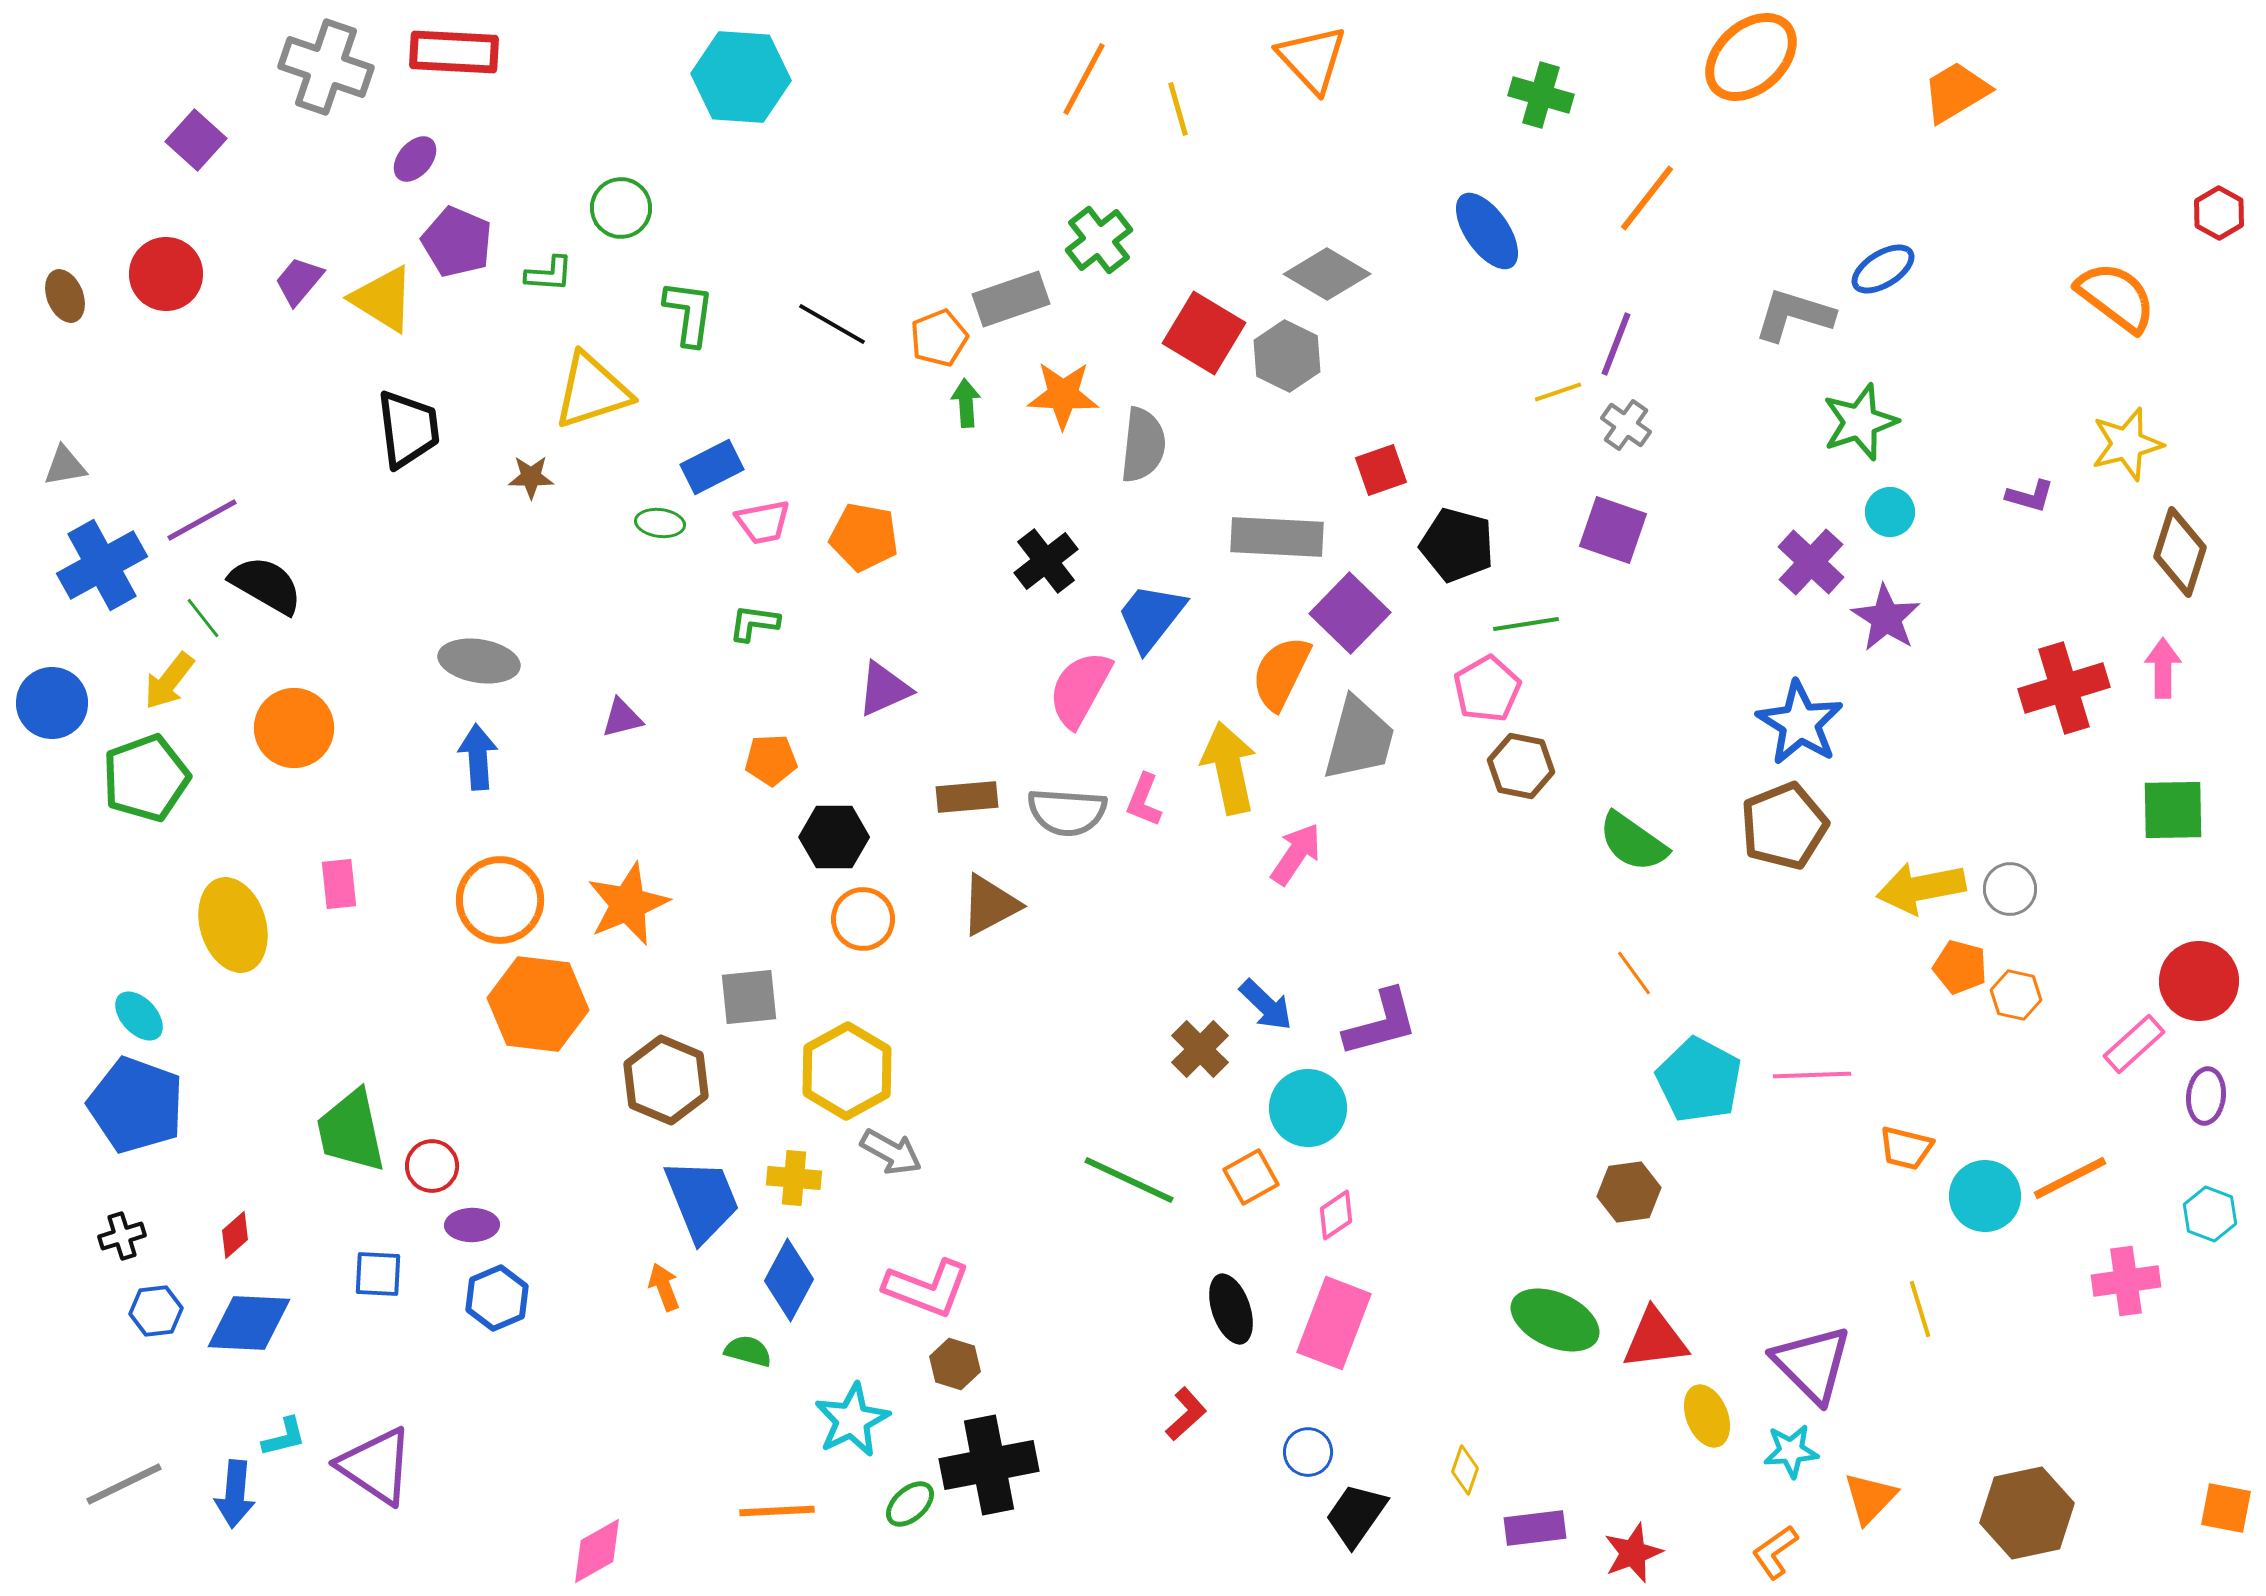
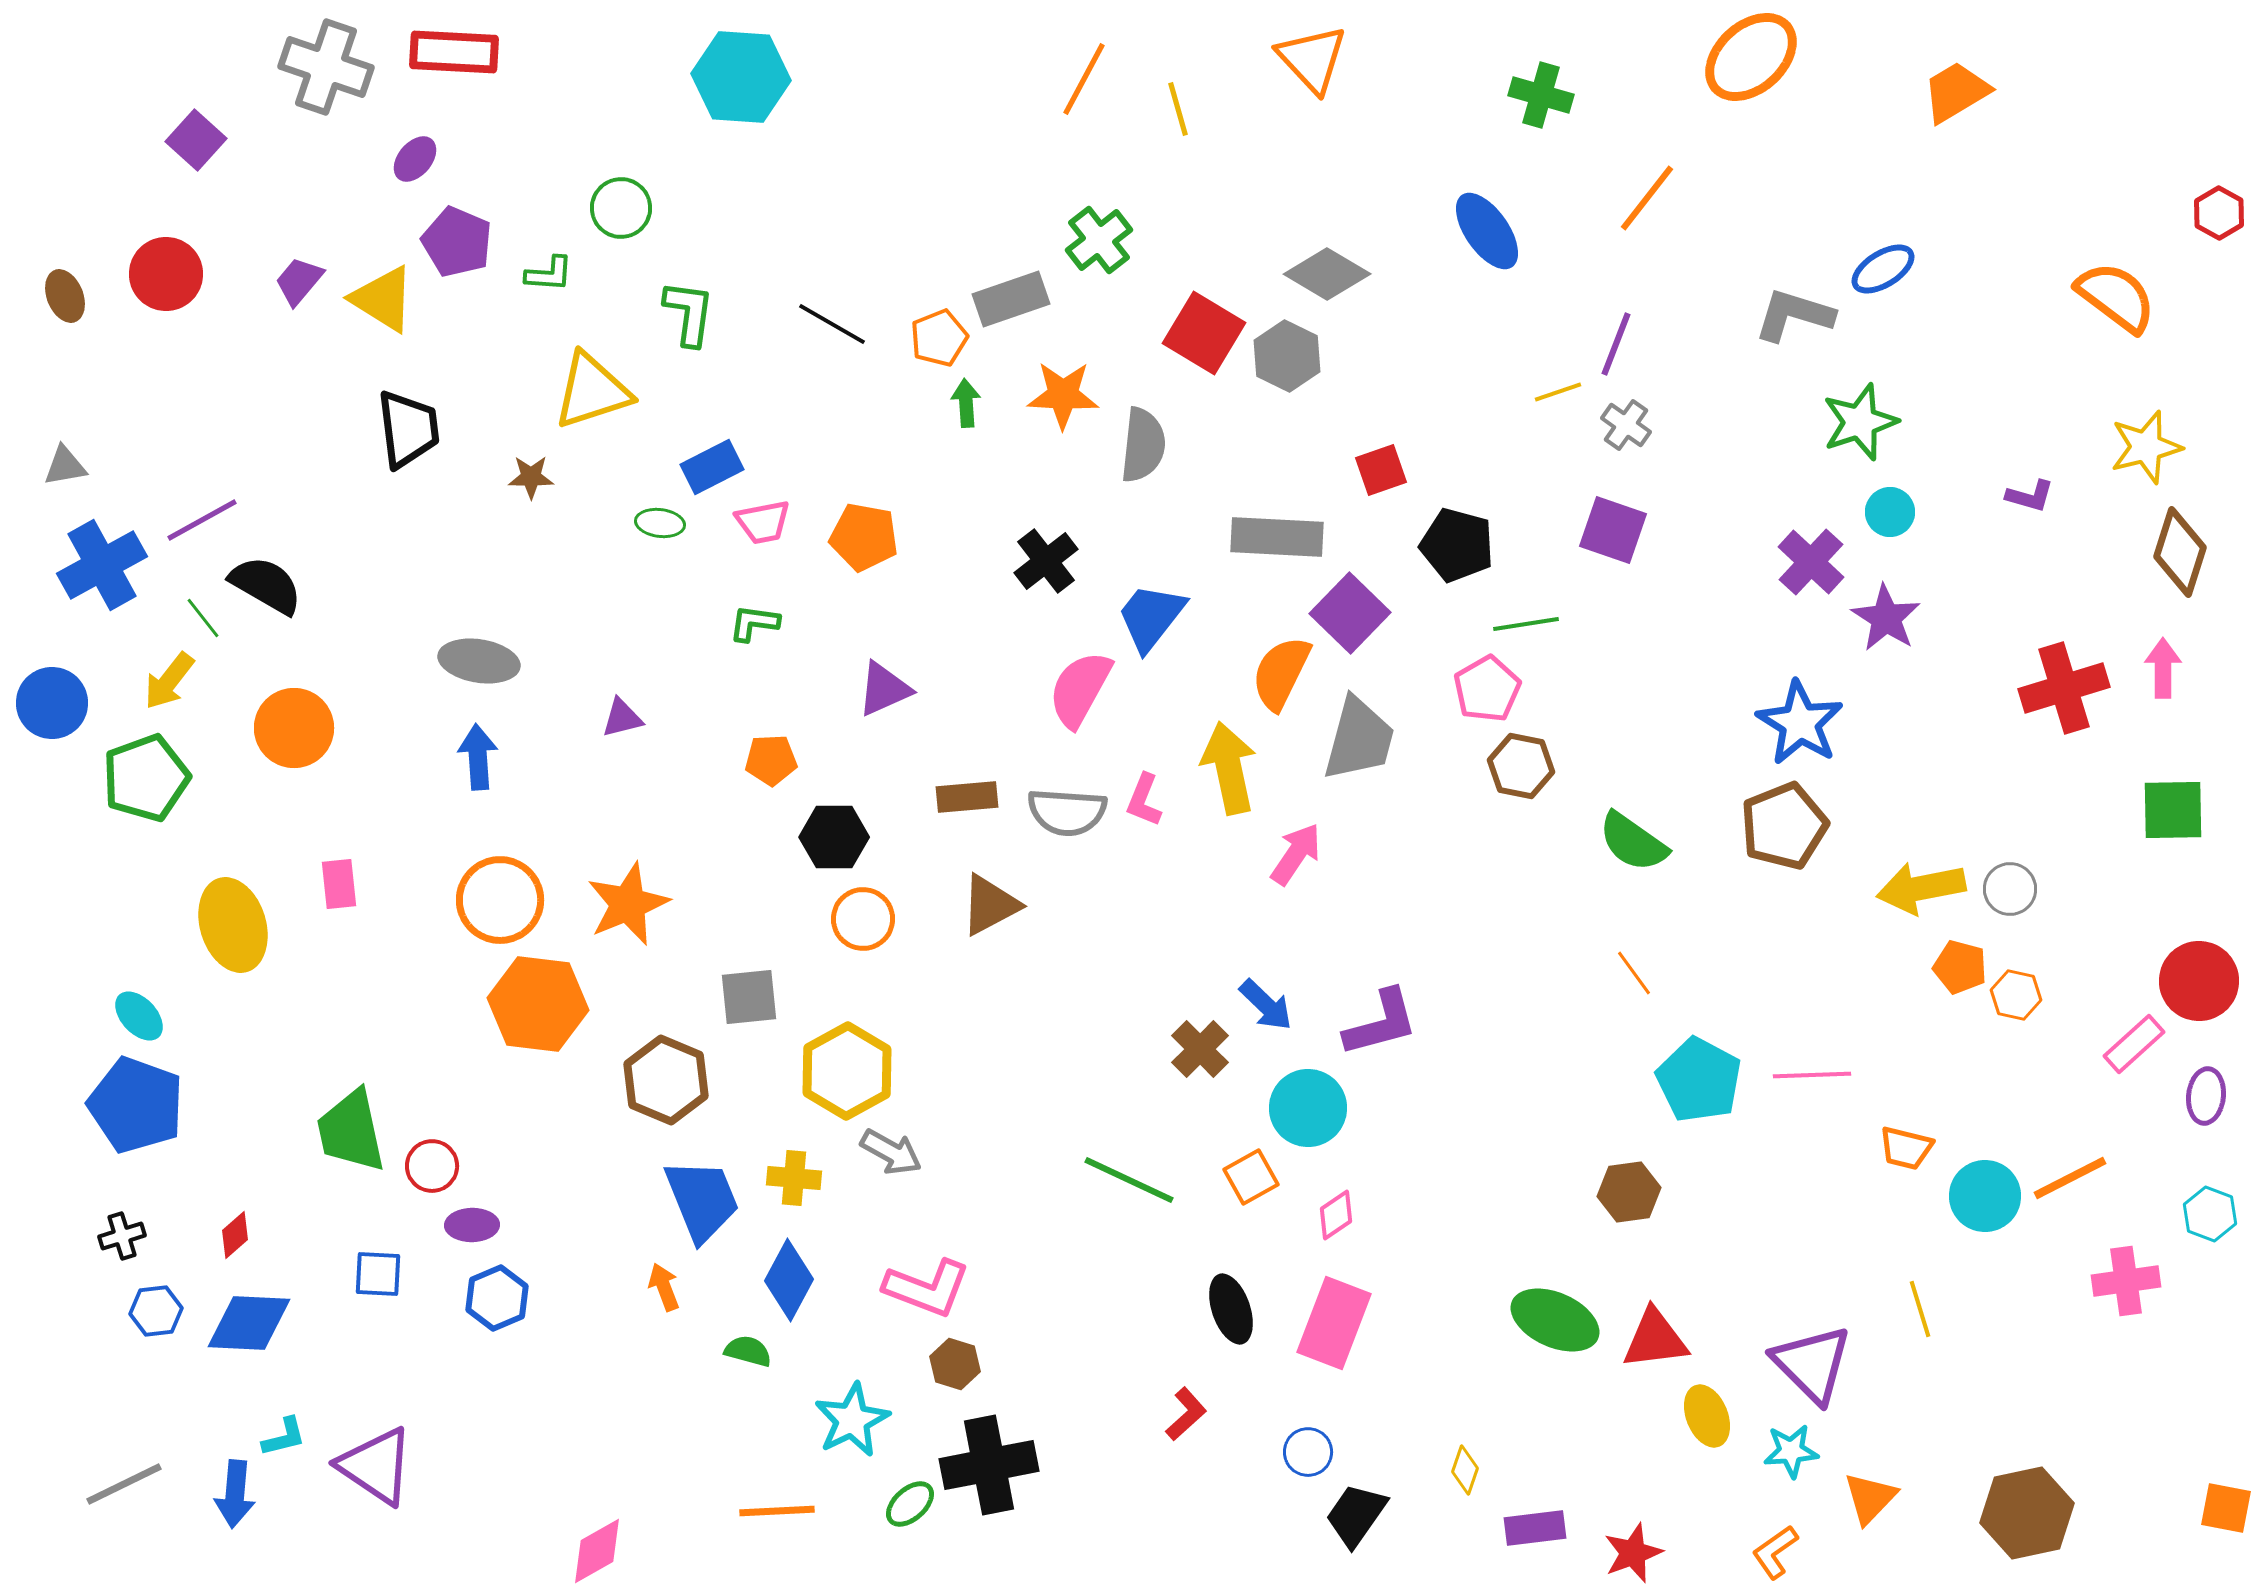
yellow star at (2127, 444): moved 19 px right, 3 px down
